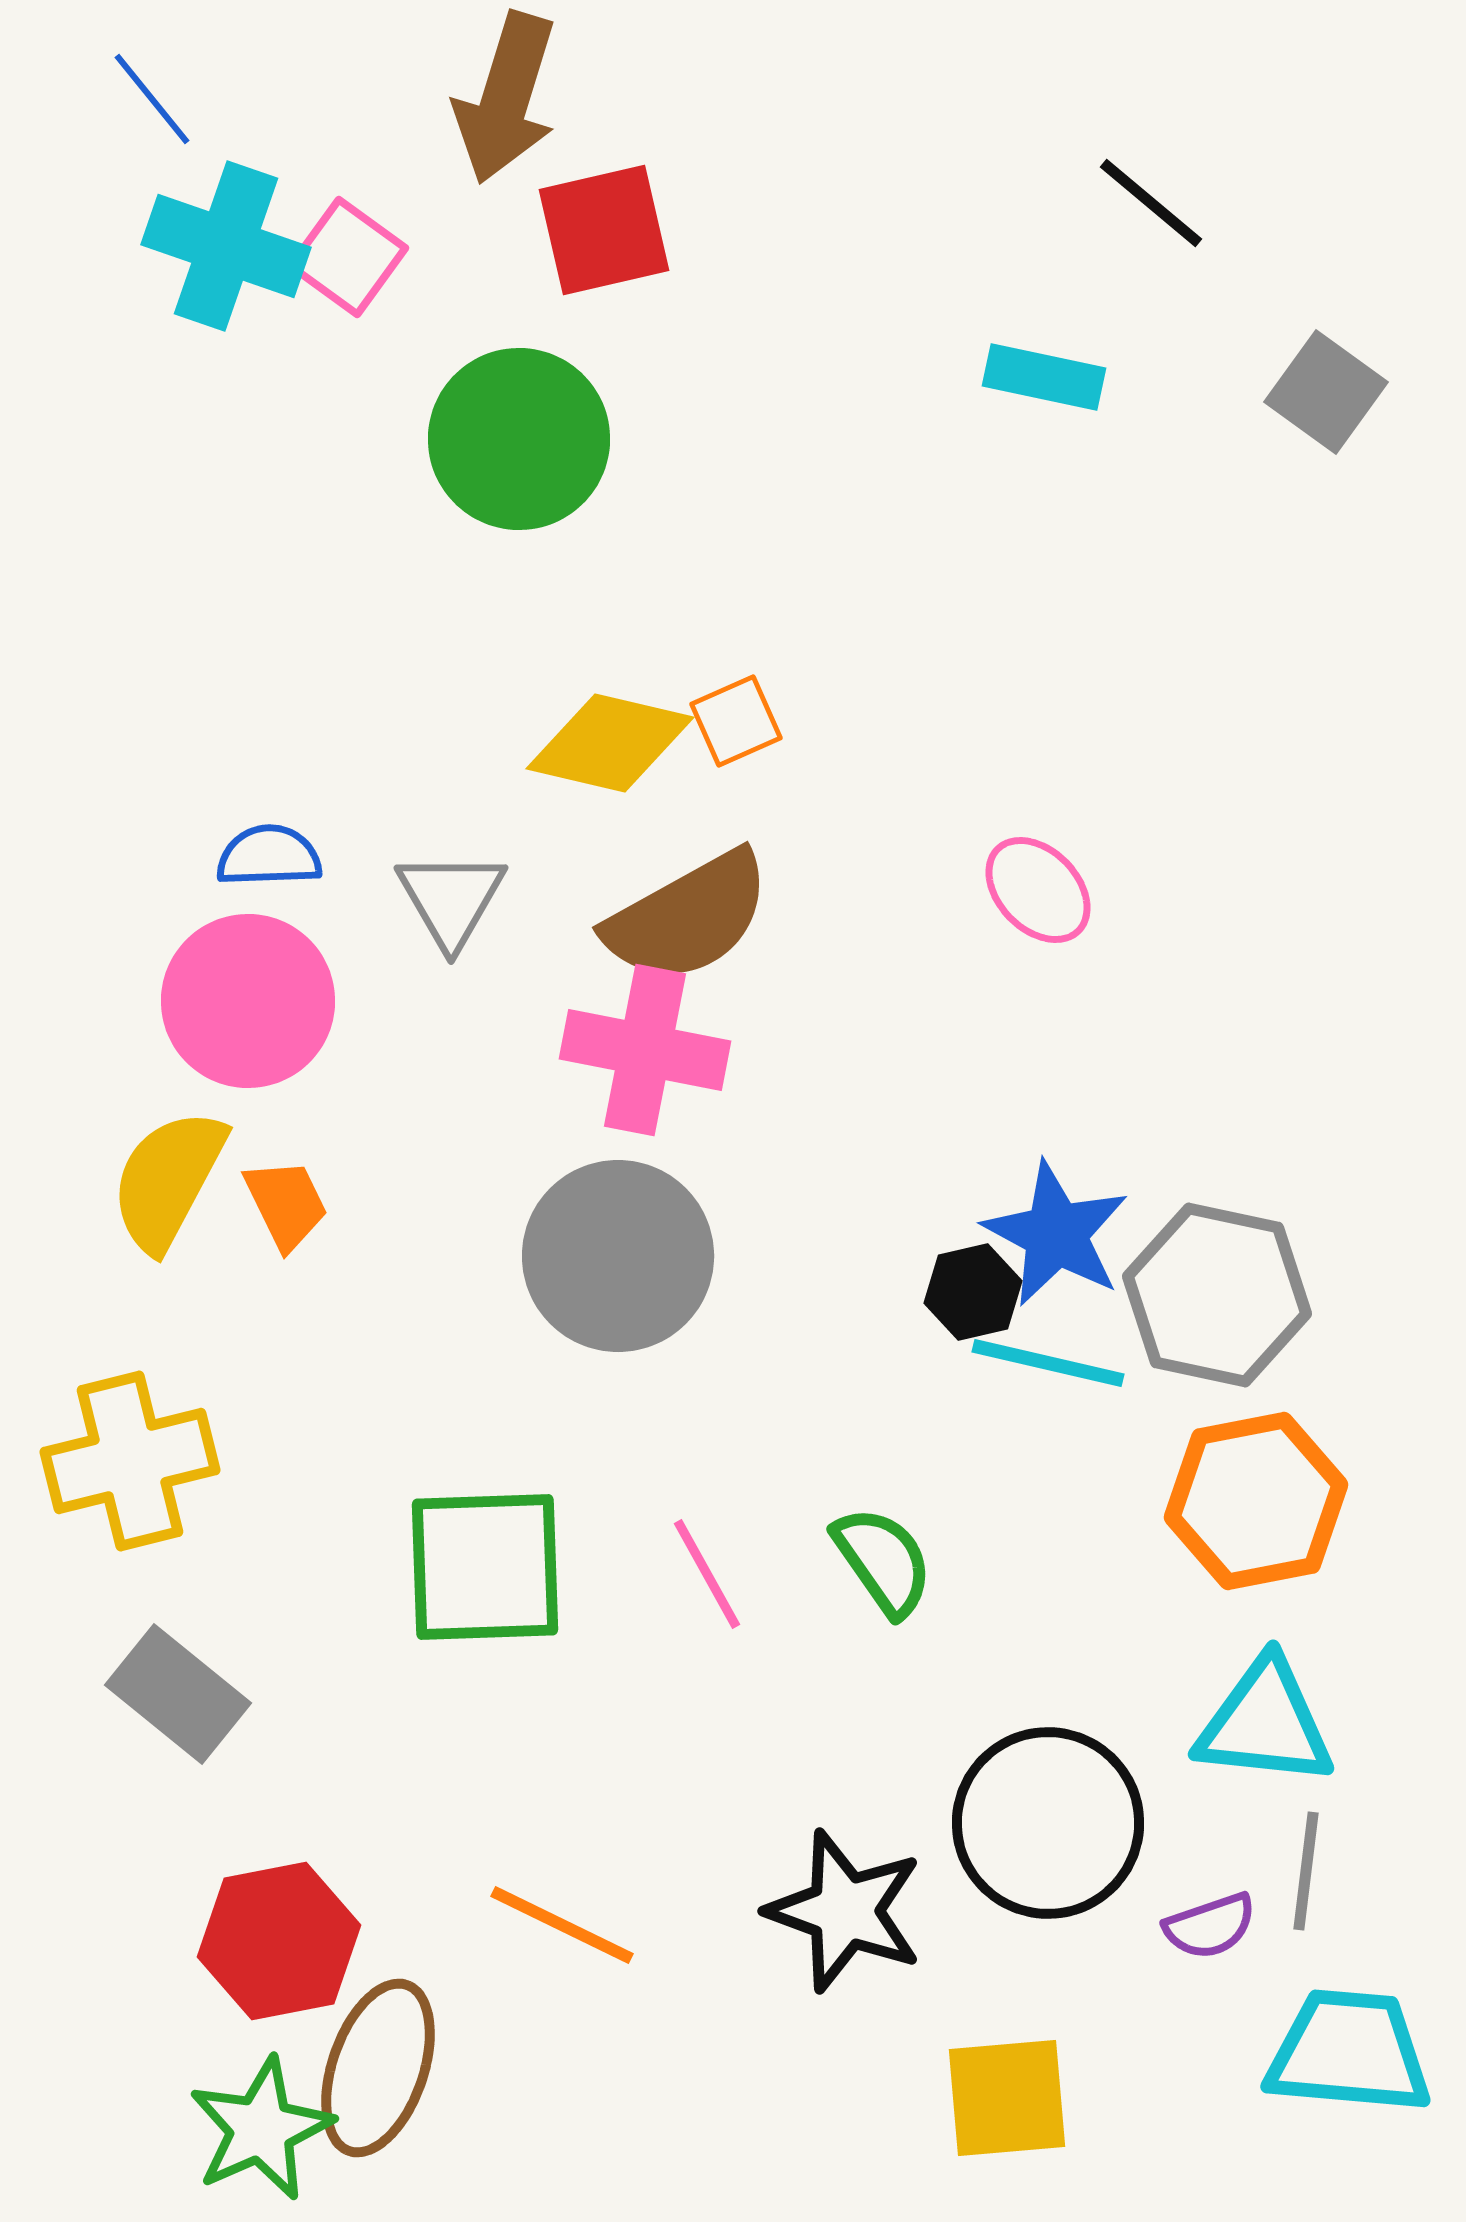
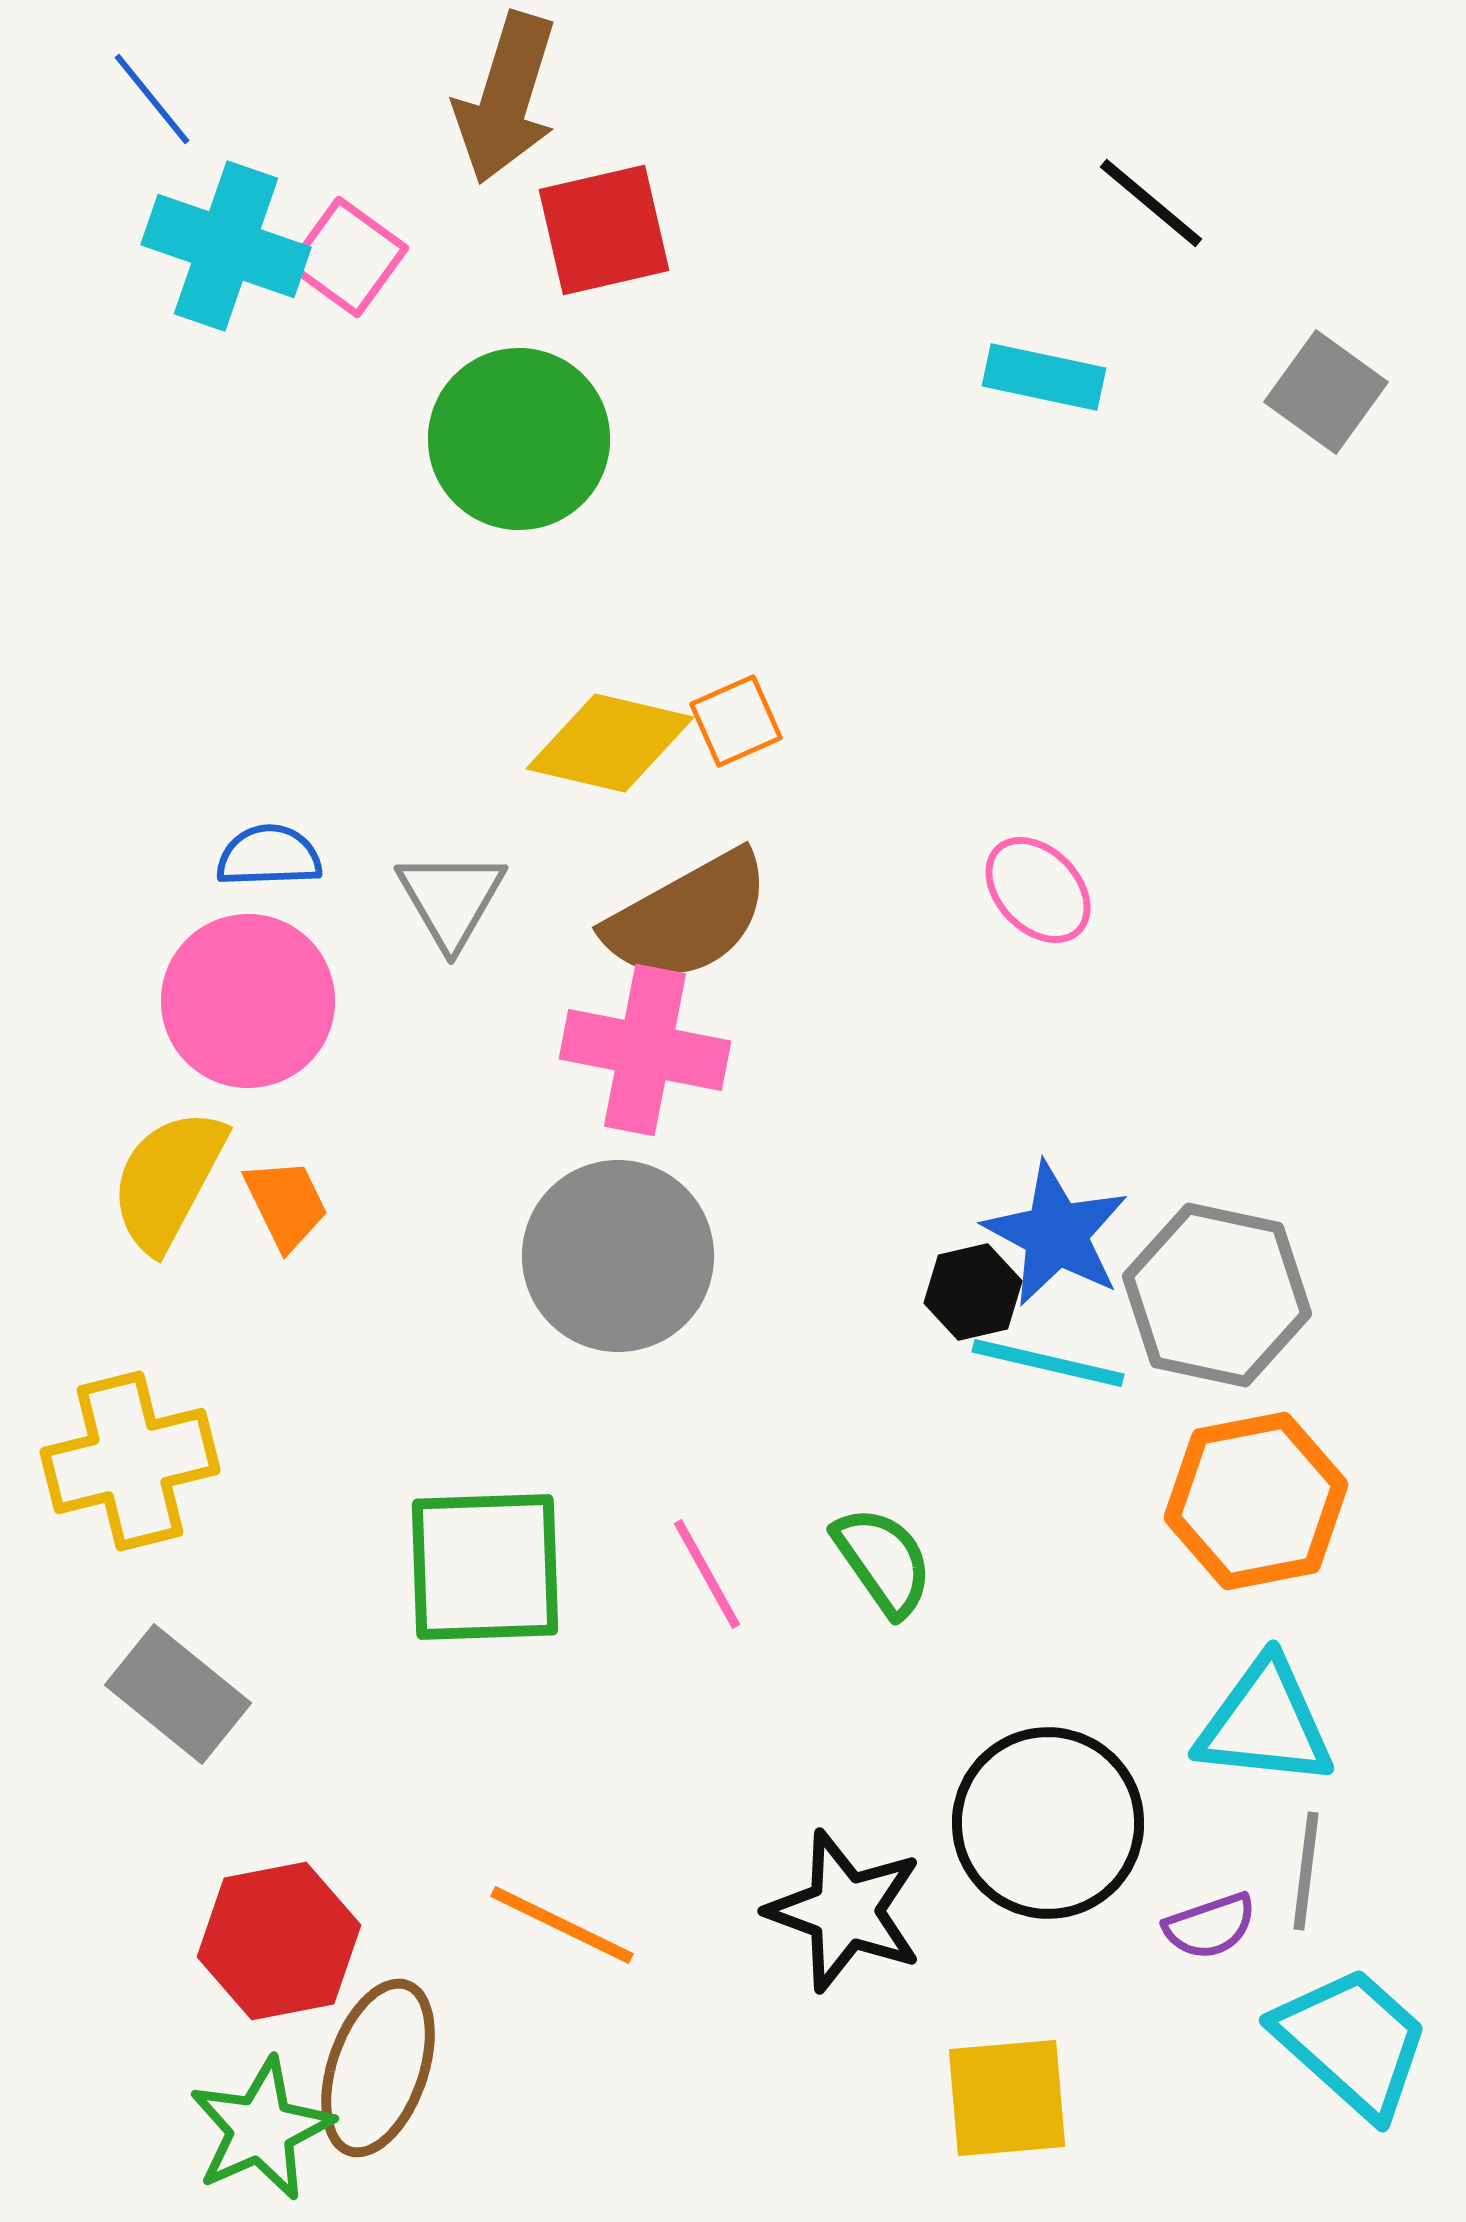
cyan trapezoid at (1349, 2052): moved 3 px right, 10 px up; rotated 37 degrees clockwise
